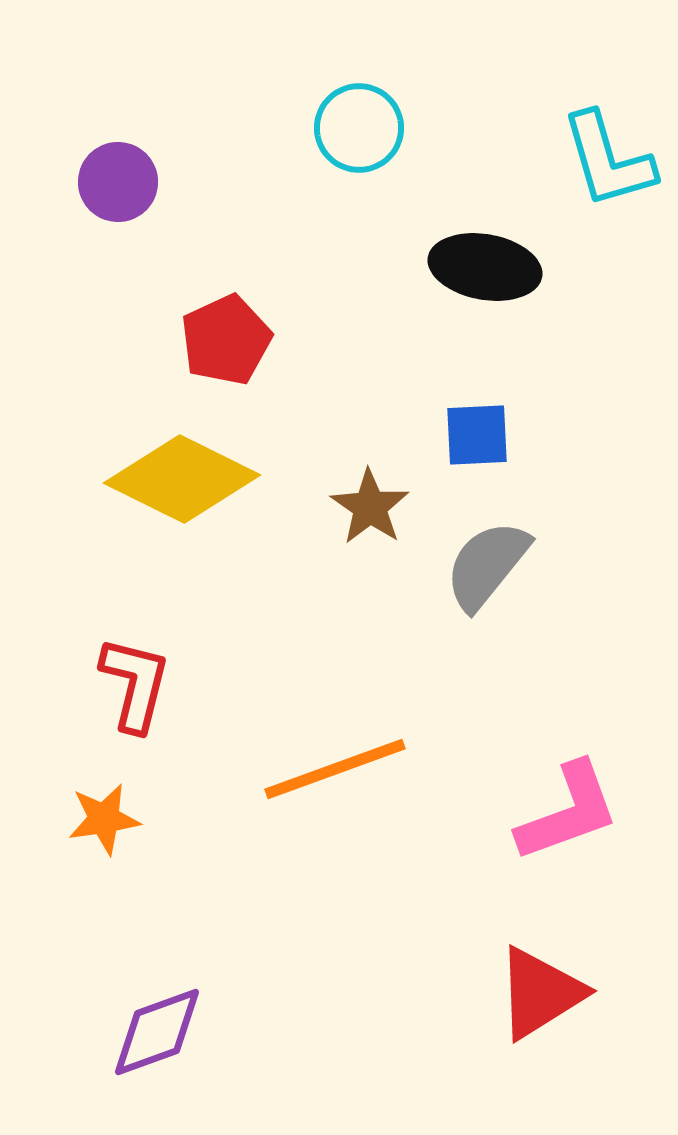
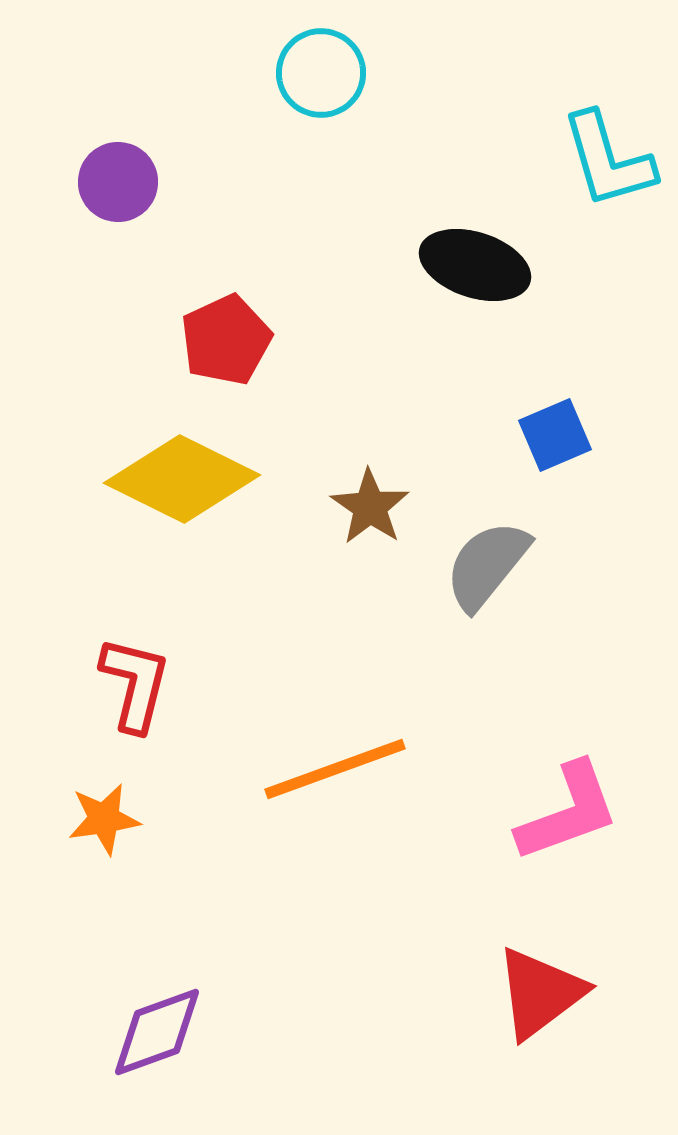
cyan circle: moved 38 px left, 55 px up
black ellipse: moved 10 px left, 2 px up; rotated 8 degrees clockwise
blue square: moved 78 px right; rotated 20 degrees counterclockwise
red triangle: rotated 5 degrees counterclockwise
